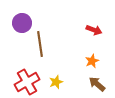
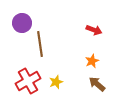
red cross: moved 1 px right, 1 px up
